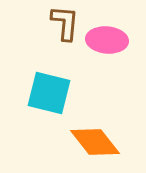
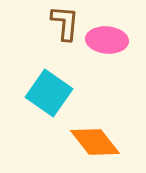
cyan square: rotated 21 degrees clockwise
